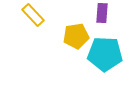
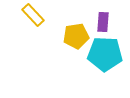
purple rectangle: moved 1 px right, 9 px down
